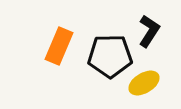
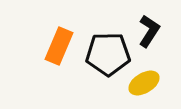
black pentagon: moved 2 px left, 2 px up
